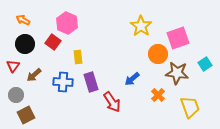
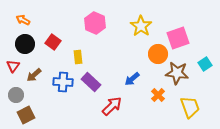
pink hexagon: moved 28 px right
purple rectangle: rotated 30 degrees counterclockwise
red arrow: moved 4 px down; rotated 100 degrees counterclockwise
